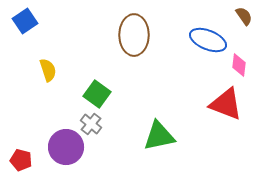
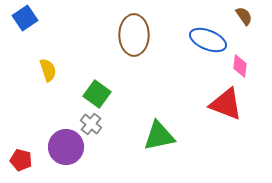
blue square: moved 3 px up
pink diamond: moved 1 px right, 1 px down
